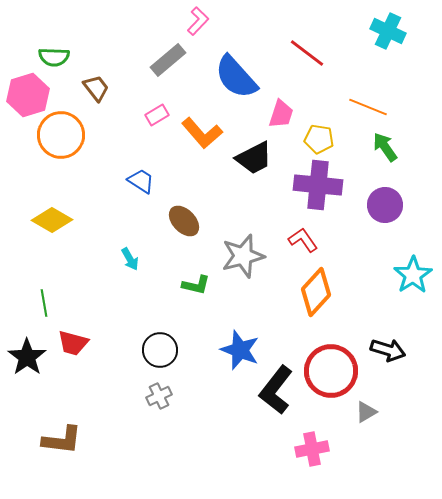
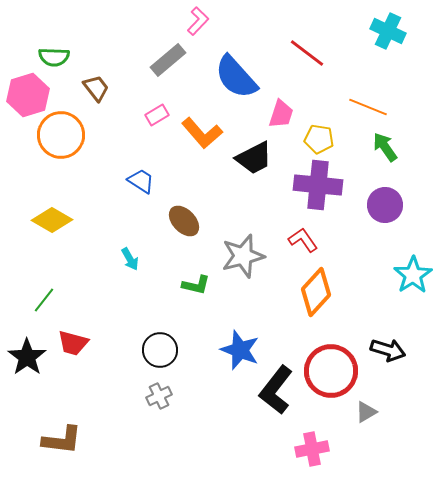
green line: moved 3 px up; rotated 48 degrees clockwise
